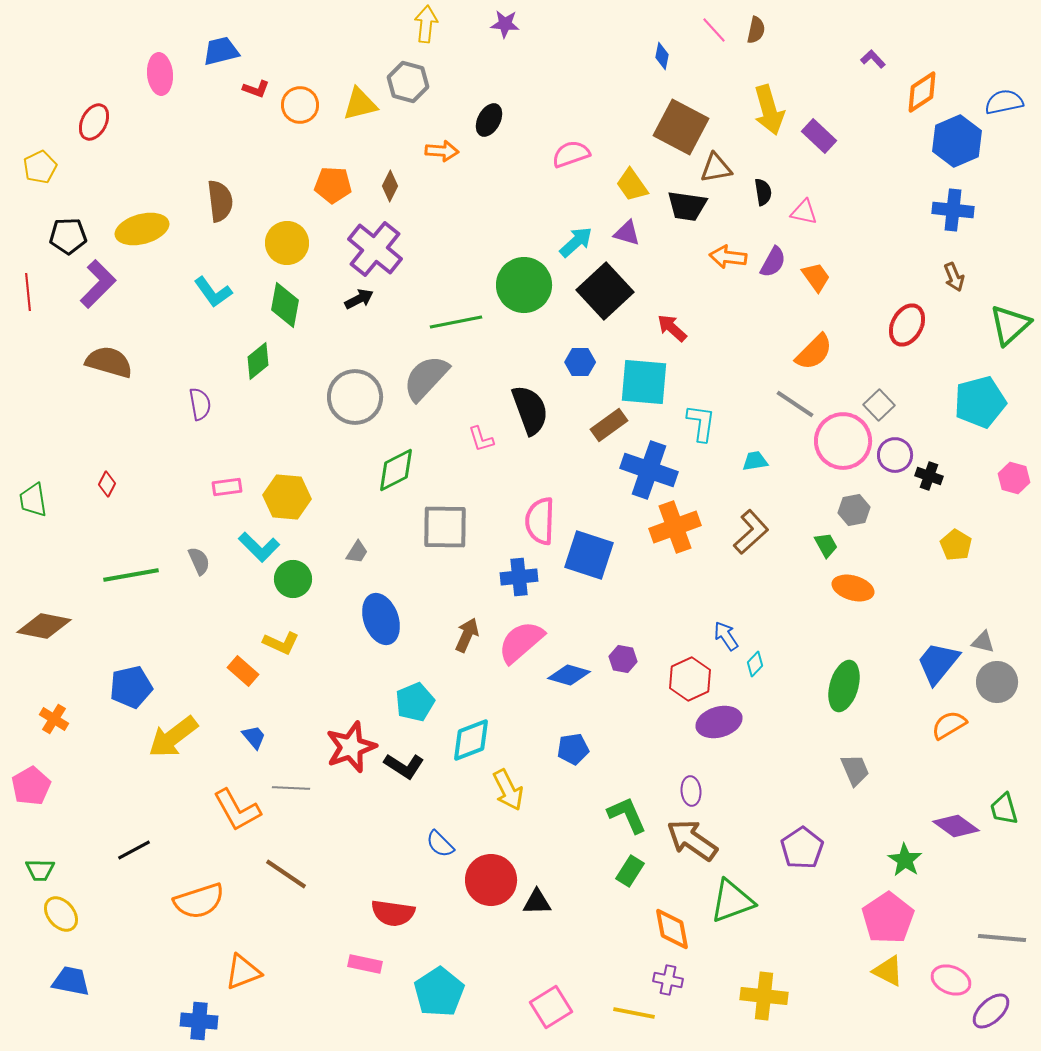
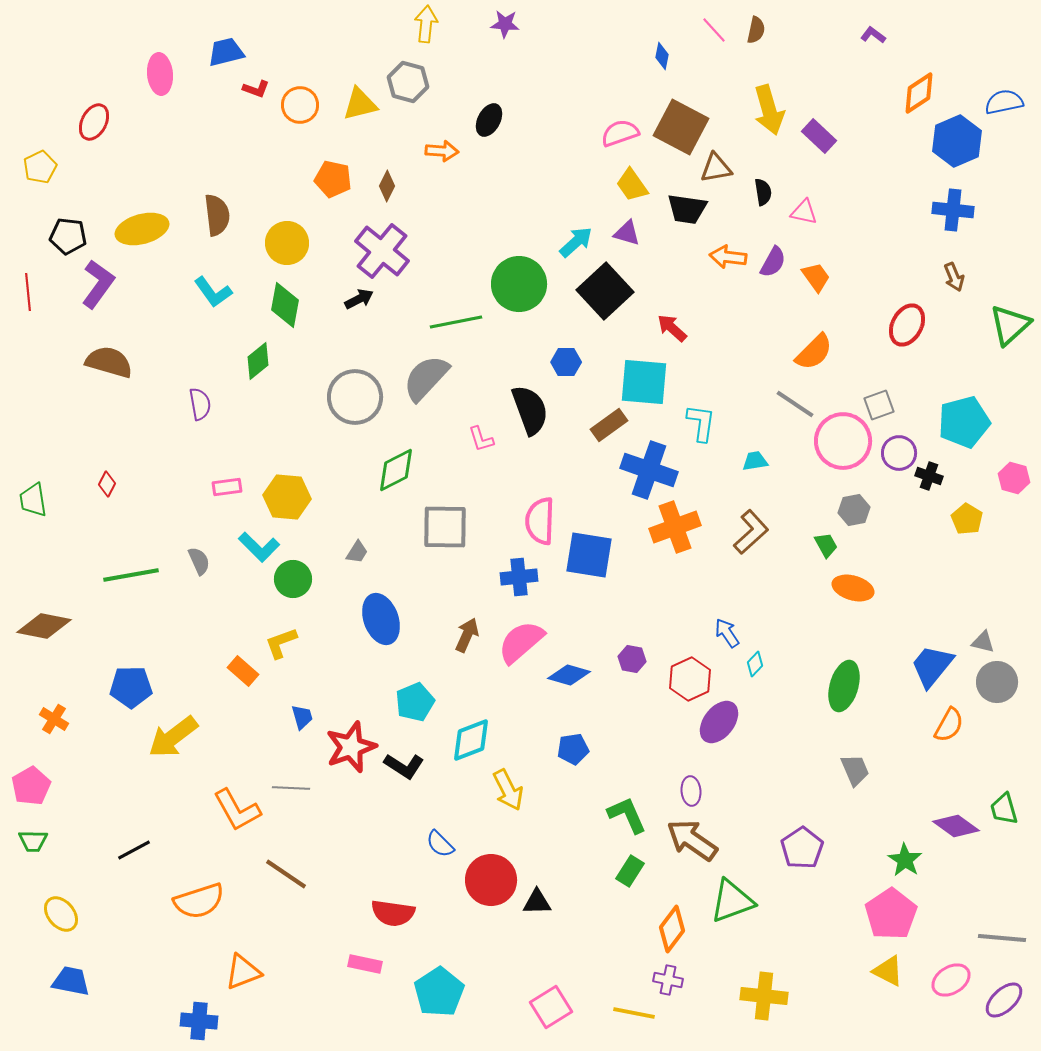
blue trapezoid at (221, 51): moved 5 px right, 1 px down
purple L-shape at (873, 59): moved 24 px up; rotated 10 degrees counterclockwise
orange diamond at (922, 92): moved 3 px left, 1 px down
pink semicircle at (571, 154): moved 49 px right, 21 px up
orange pentagon at (333, 185): moved 6 px up; rotated 9 degrees clockwise
brown diamond at (390, 186): moved 3 px left
brown semicircle at (220, 201): moved 3 px left, 14 px down
black trapezoid at (687, 206): moved 3 px down
black pentagon at (68, 236): rotated 9 degrees clockwise
purple cross at (375, 249): moved 7 px right, 2 px down
purple L-shape at (98, 284): rotated 9 degrees counterclockwise
green circle at (524, 285): moved 5 px left, 1 px up
blue hexagon at (580, 362): moved 14 px left
cyan pentagon at (980, 402): moved 16 px left, 20 px down
gray square at (879, 405): rotated 24 degrees clockwise
purple circle at (895, 455): moved 4 px right, 2 px up
yellow pentagon at (956, 545): moved 11 px right, 26 px up
blue square at (589, 555): rotated 9 degrees counterclockwise
blue arrow at (726, 636): moved 1 px right, 3 px up
yellow L-shape at (281, 643): rotated 135 degrees clockwise
purple hexagon at (623, 659): moved 9 px right
blue trapezoid at (938, 663): moved 6 px left, 3 px down
blue pentagon at (131, 687): rotated 12 degrees clockwise
purple ellipse at (719, 722): rotated 36 degrees counterclockwise
orange semicircle at (949, 725): rotated 150 degrees clockwise
blue trapezoid at (254, 737): moved 48 px right, 20 px up; rotated 24 degrees clockwise
green trapezoid at (40, 870): moved 7 px left, 29 px up
pink pentagon at (888, 918): moved 3 px right, 4 px up
orange diamond at (672, 929): rotated 48 degrees clockwise
pink ellipse at (951, 980): rotated 54 degrees counterclockwise
purple ellipse at (991, 1011): moved 13 px right, 11 px up
